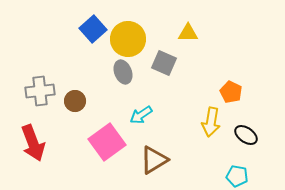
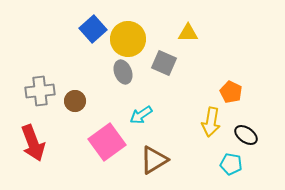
cyan pentagon: moved 6 px left, 12 px up
